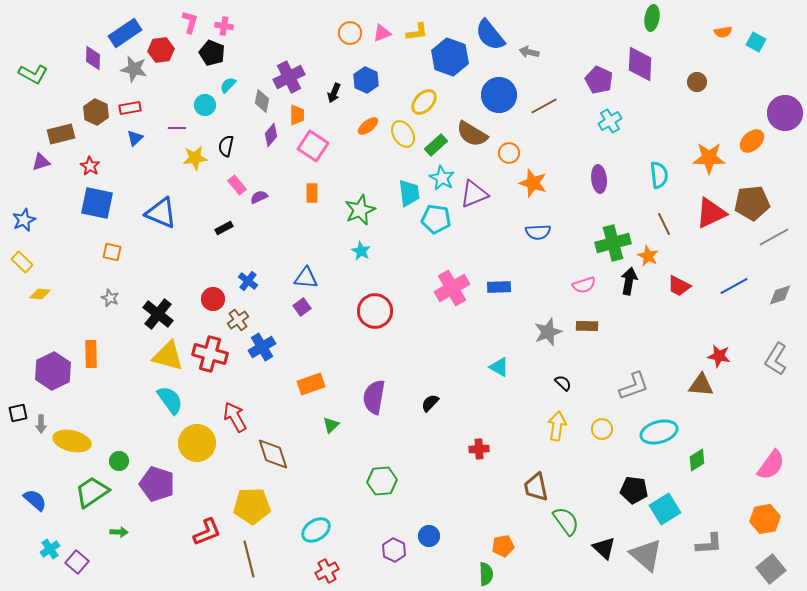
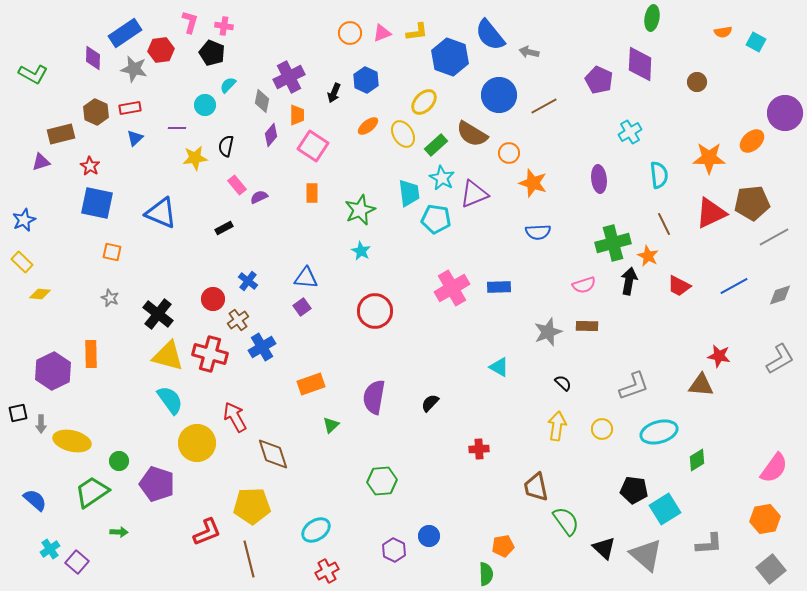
cyan cross at (610, 121): moved 20 px right, 11 px down
gray L-shape at (776, 359): moved 4 px right; rotated 152 degrees counterclockwise
pink semicircle at (771, 465): moved 3 px right, 3 px down
